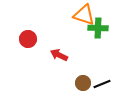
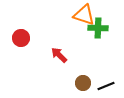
red circle: moved 7 px left, 1 px up
red arrow: rotated 18 degrees clockwise
black line: moved 4 px right, 2 px down
